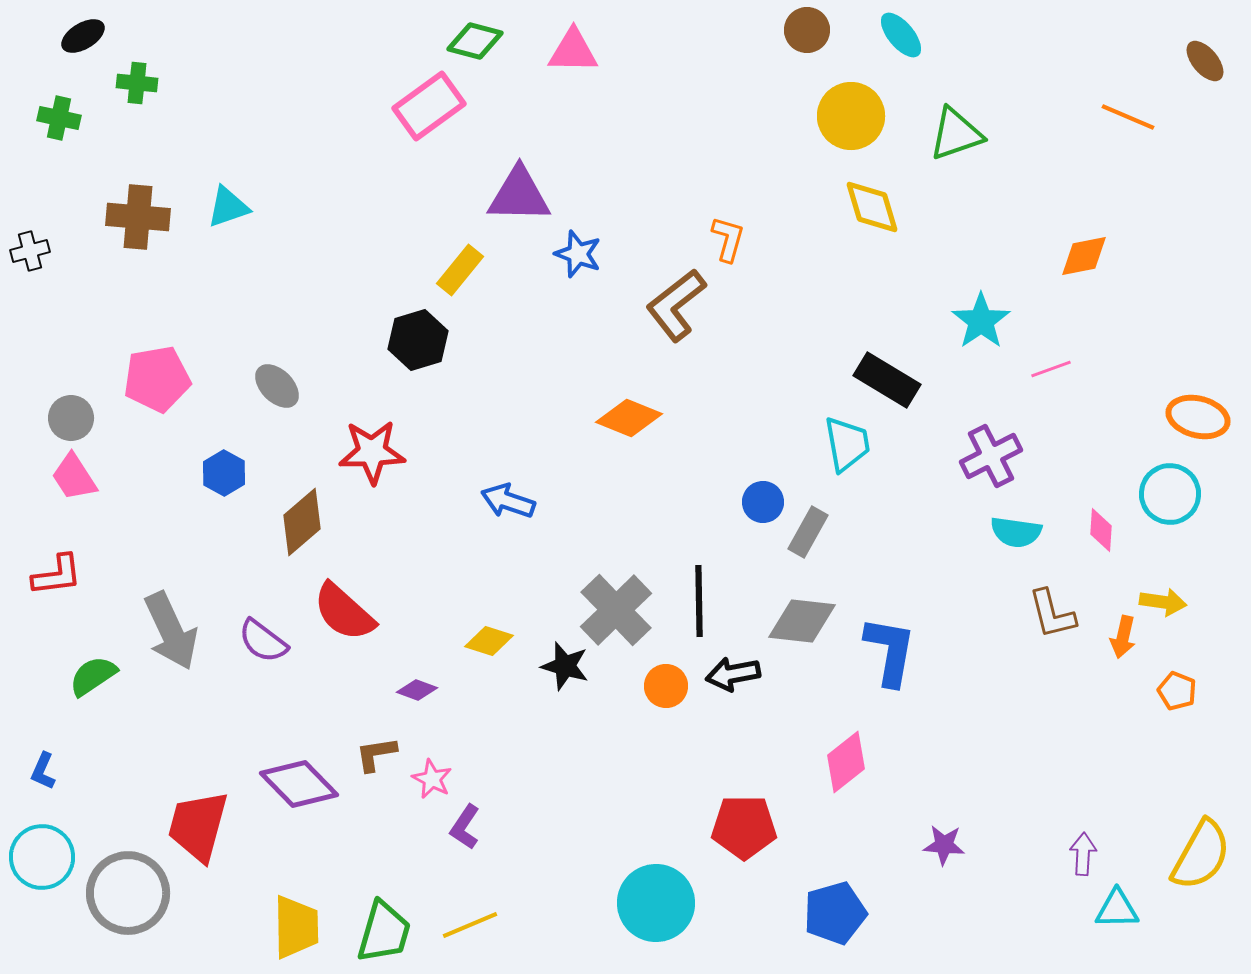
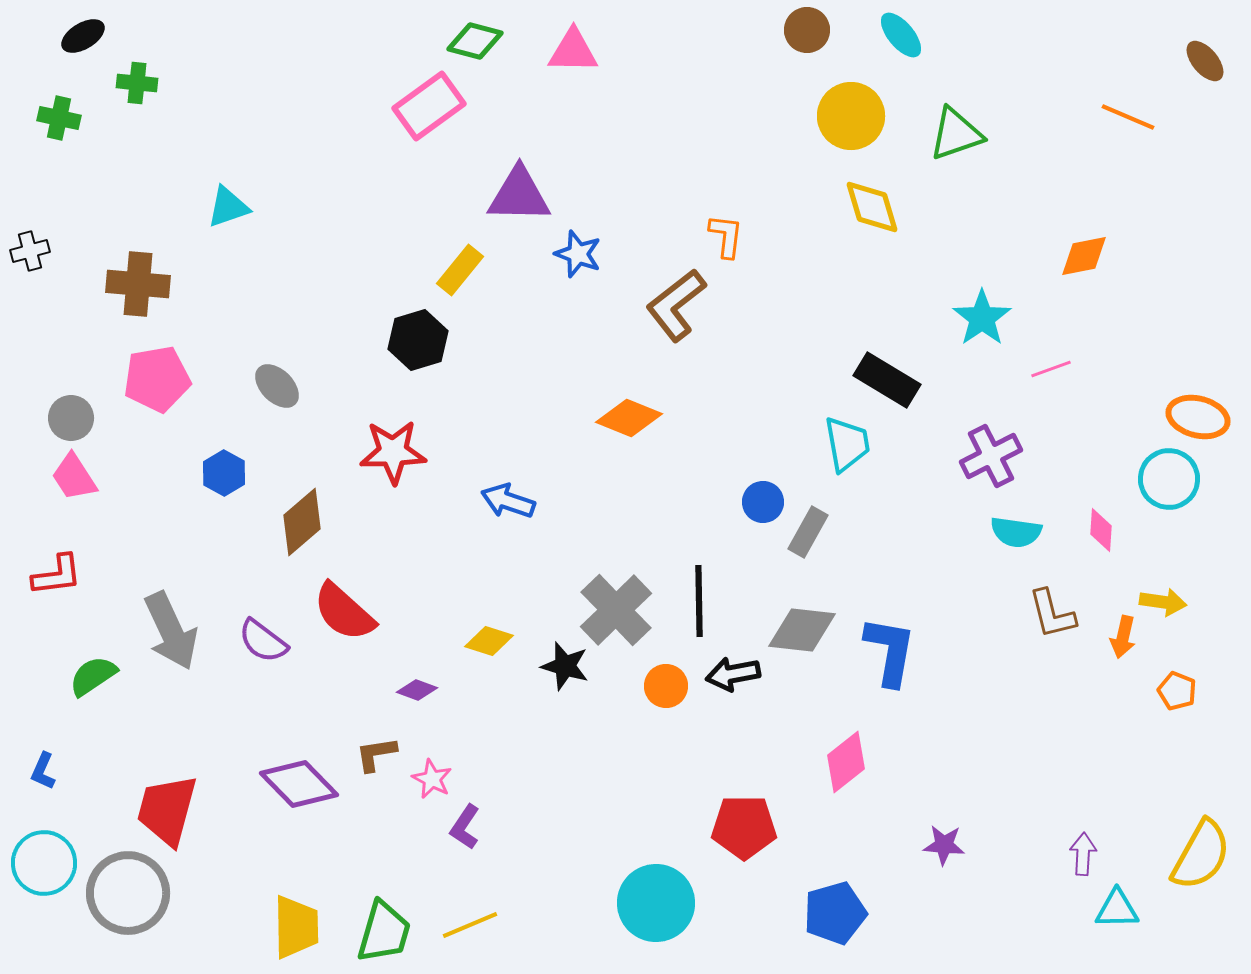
brown cross at (138, 217): moved 67 px down
orange L-shape at (728, 239): moved 2 px left, 3 px up; rotated 9 degrees counterclockwise
cyan star at (981, 321): moved 1 px right, 3 px up
red star at (372, 452): moved 21 px right
cyan circle at (1170, 494): moved 1 px left, 15 px up
gray diamond at (802, 621): moved 9 px down
red trapezoid at (198, 826): moved 31 px left, 16 px up
cyan circle at (42, 857): moved 2 px right, 6 px down
